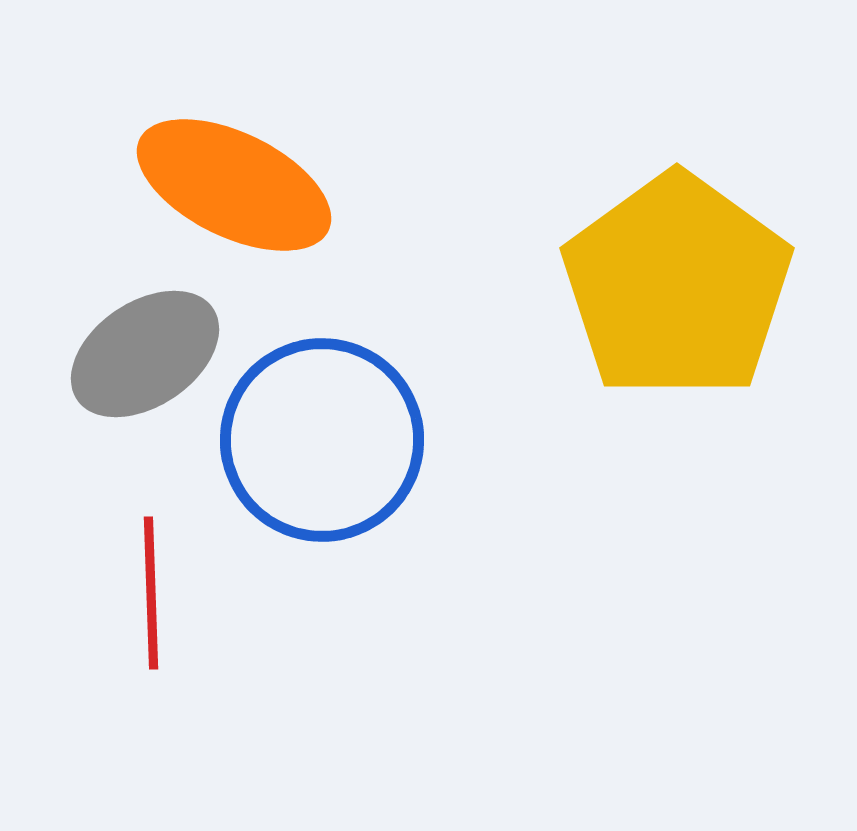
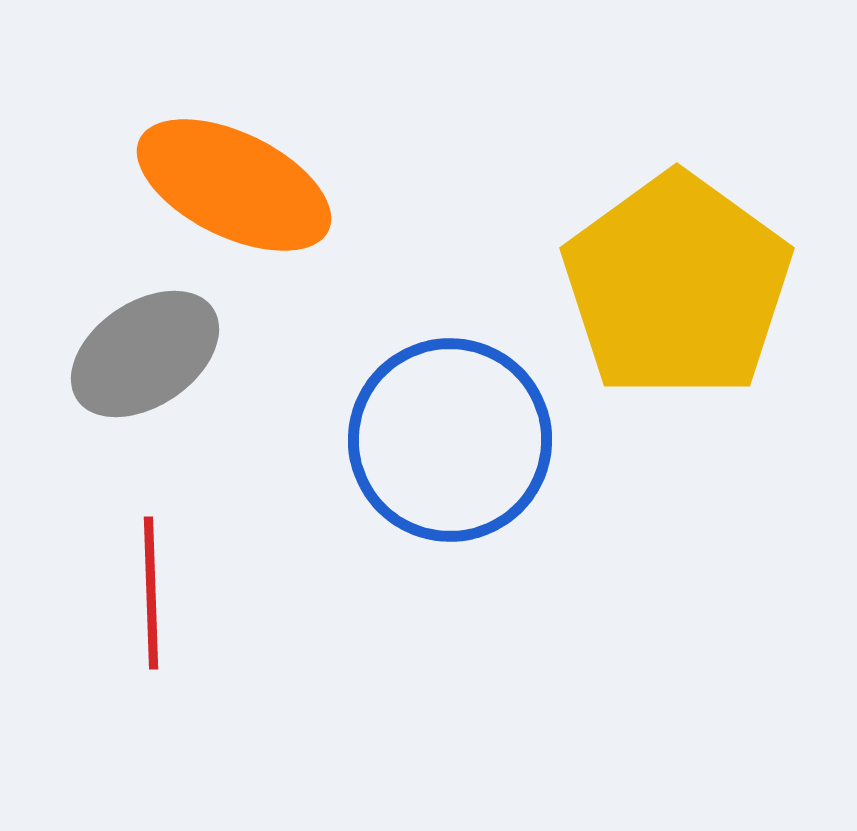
blue circle: moved 128 px right
